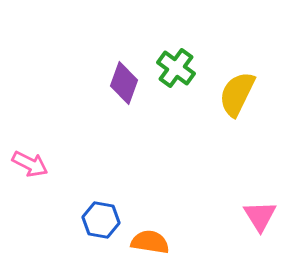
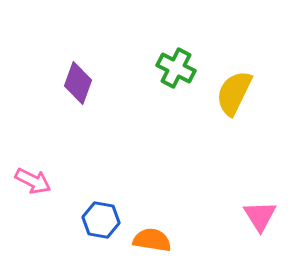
green cross: rotated 9 degrees counterclockwise
purple diamond: moved 46 px left
yellow semicircle: moved 3 px left, 1 px up
pink arrow: moved 3 px right, 17 px down
orange semicircle: moved 2 px right, 2 px up
